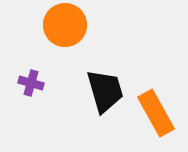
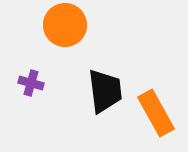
black trapezoid: rotated 9 degrees clockwise
